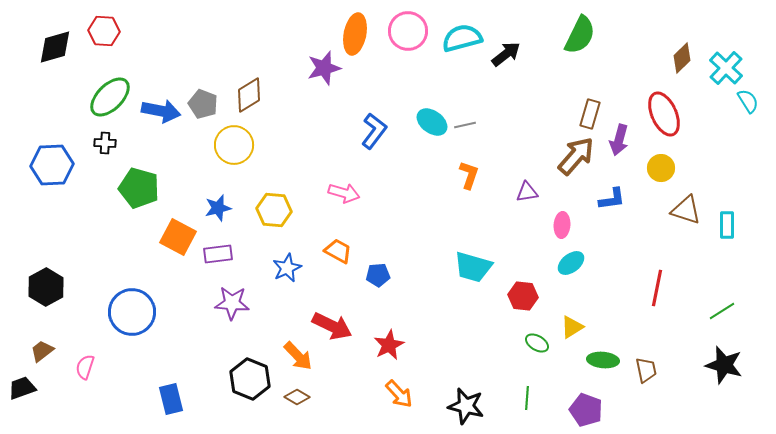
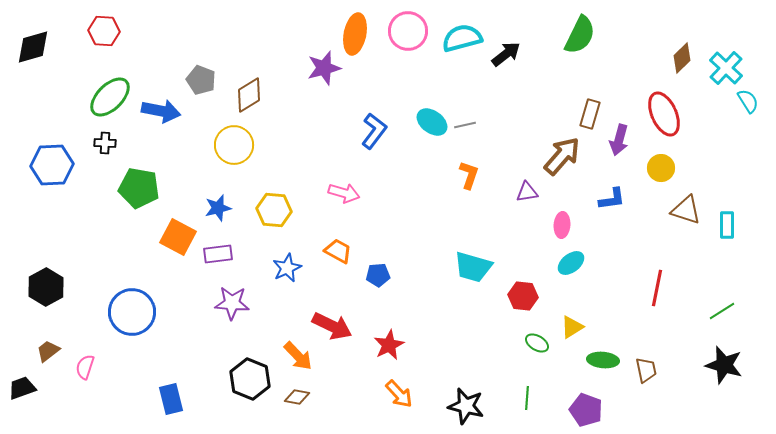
black diamond at (55, 47): moved 22 px left
gray pentagon at (203, 104): moved 2 px left, 24 px up
brown arrow at (576, 156): moved 14 px left
green pentagon at (139, 188): rotated 6 degrees counterclockwise
brown trapezoid at (42, 351): moved 6 px right
brown diamond at (297, 397): rotated 20 degrees counterclockwise
